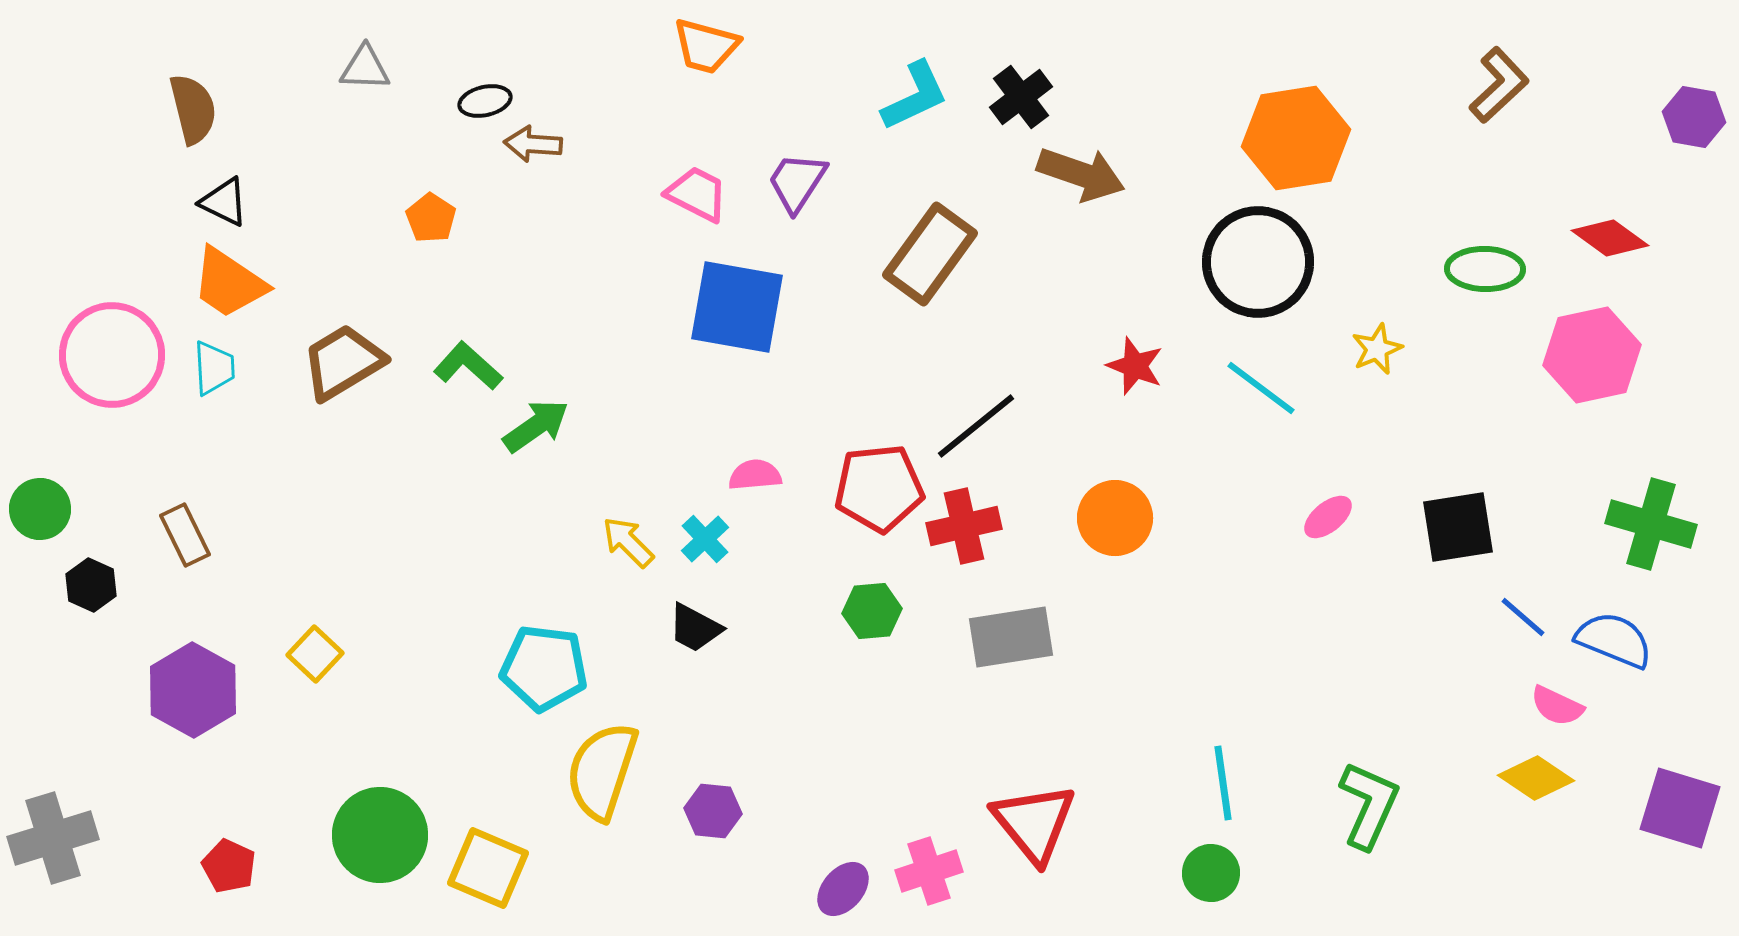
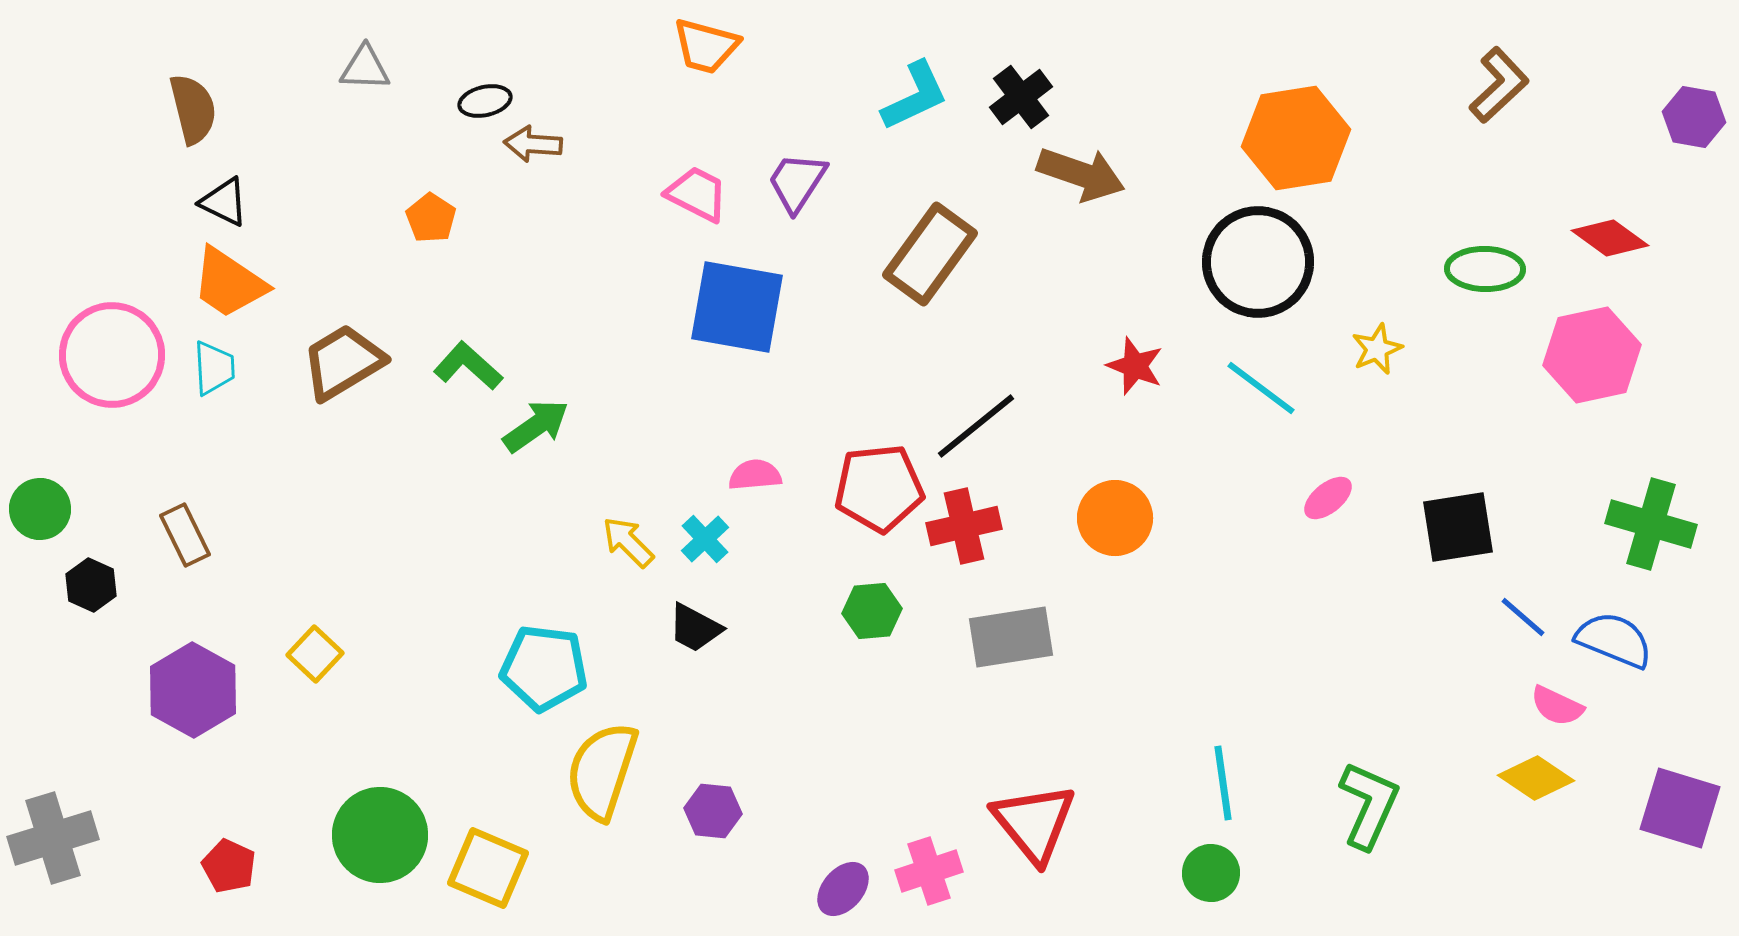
pink ellipse at (1328, 517): moved 19 px up
